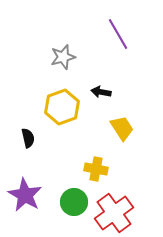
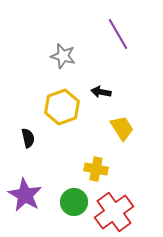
gray star: moved 1 px up; rotated 30 degrees clockwise
red cross: moved 1 px up
